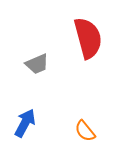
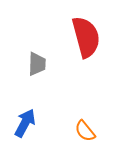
red semicircle: moved 2 px left, 1 px up
gray trapezoid: rotated 65 degrees counterclockwise
